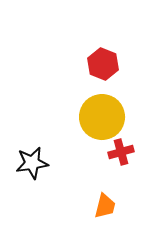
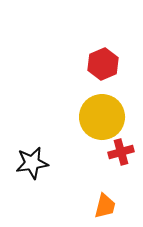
red hexagon: rotated 16 degrees clockwise
